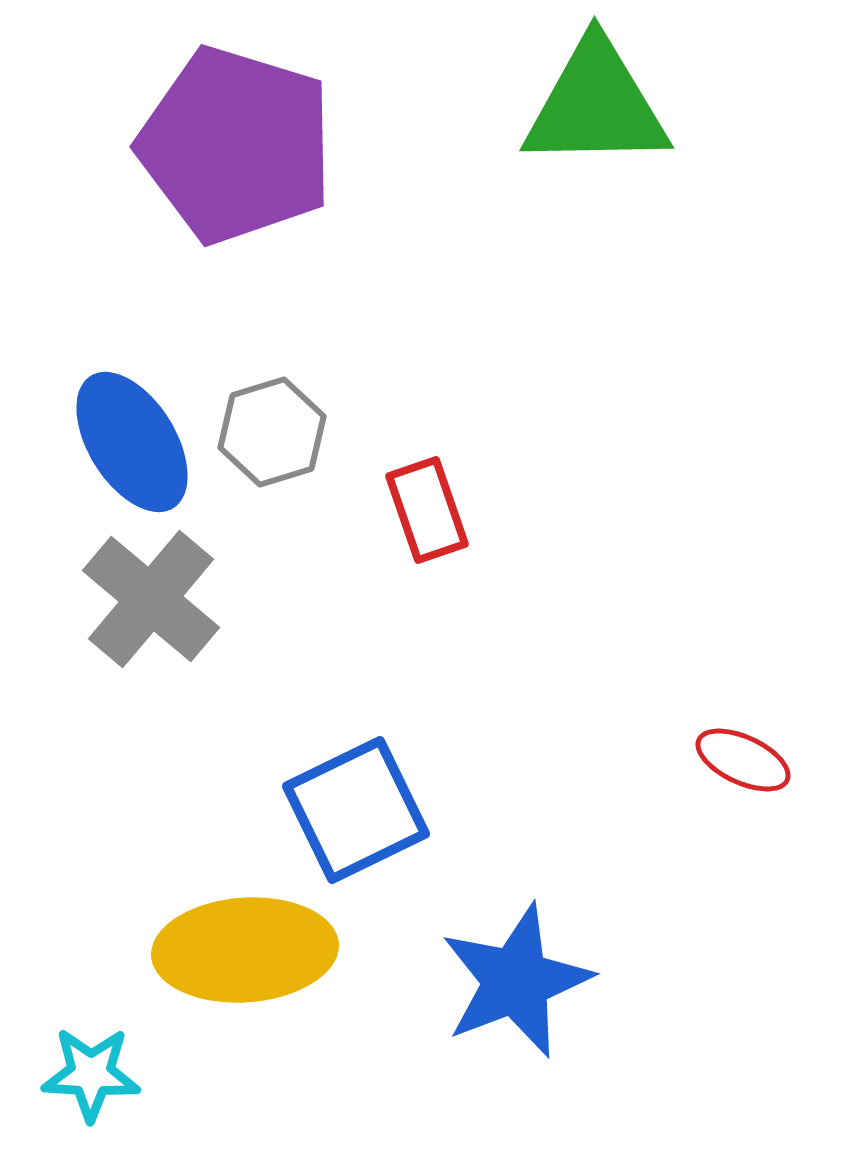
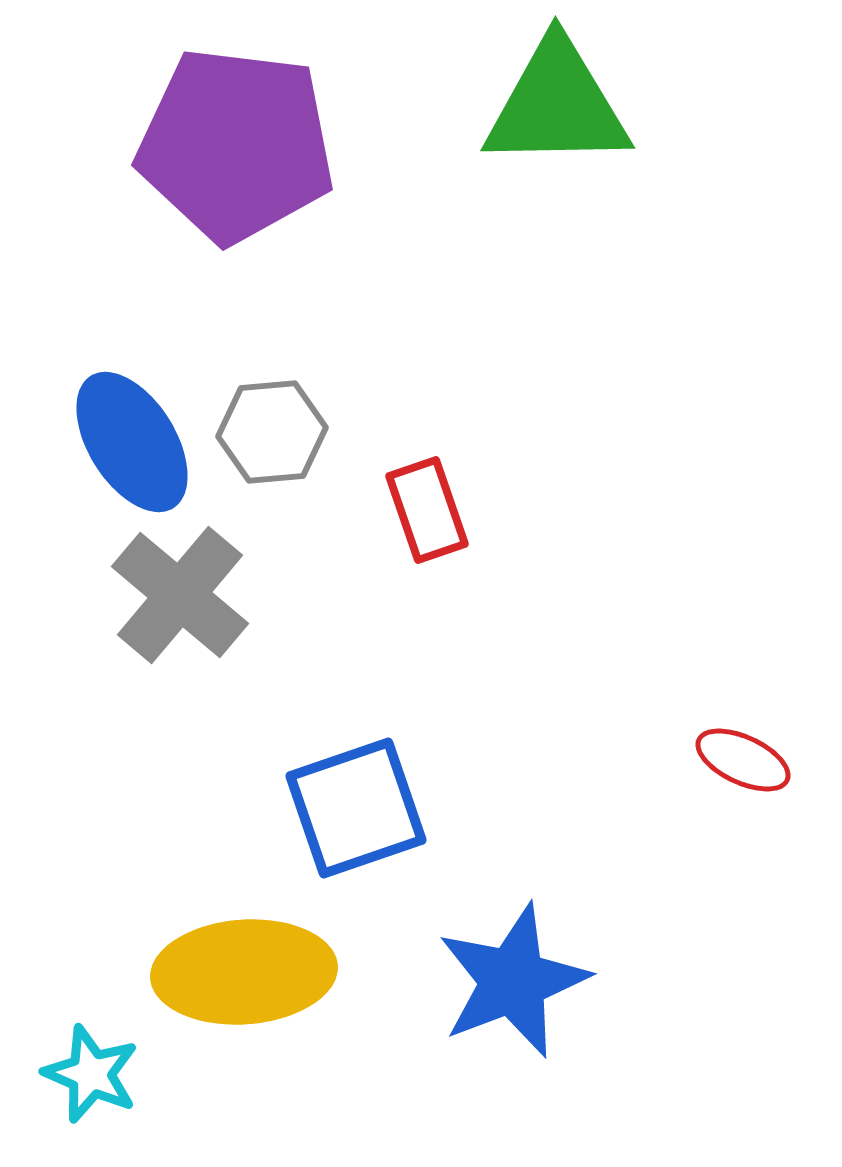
green triangle: moved 39 px left
purple pentagon: rotated 10 degrees counterclockwise
gray hexagon: rotated 12 degrees clockwise
gray cross: moved 29 px right, 4 px up
blue square: moved 2 px up; rotated 7 degrees clockwise
yellow ellipse: moved 1 px left, 22 px down
blue star: moved 3 px left
cyan star: rotated 20 degrees clockwise
